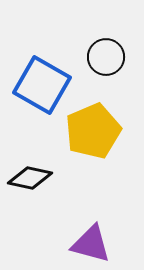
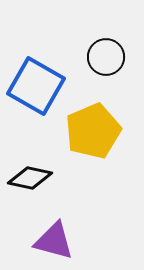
blue square: moved 6 px left, 1 px down
purple triangle: moved 37 px left, 3 px up
